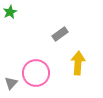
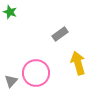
green star: rotated 24 degrees counterclockwise
yellow arrow: rotated 20 degrees counterclockwise
gray triangle: moved 2 px up
